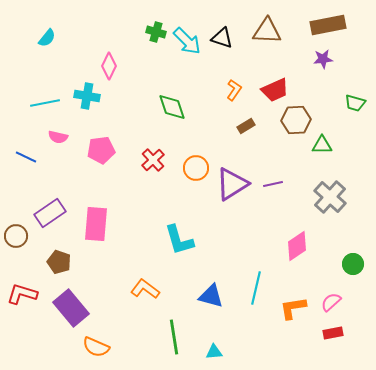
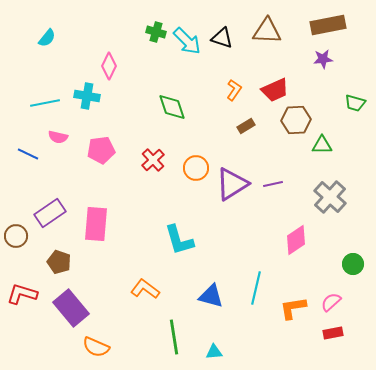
blue line at (26, 157): moved 2 px right, 3 px up
pink diamond at (297, 246): moved 1 px left, 6 px up
